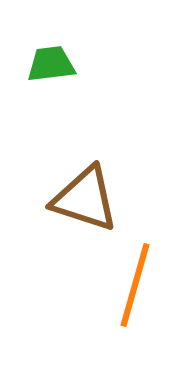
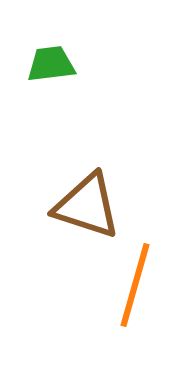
brown triangle: moved 2 px right, 7 px down
